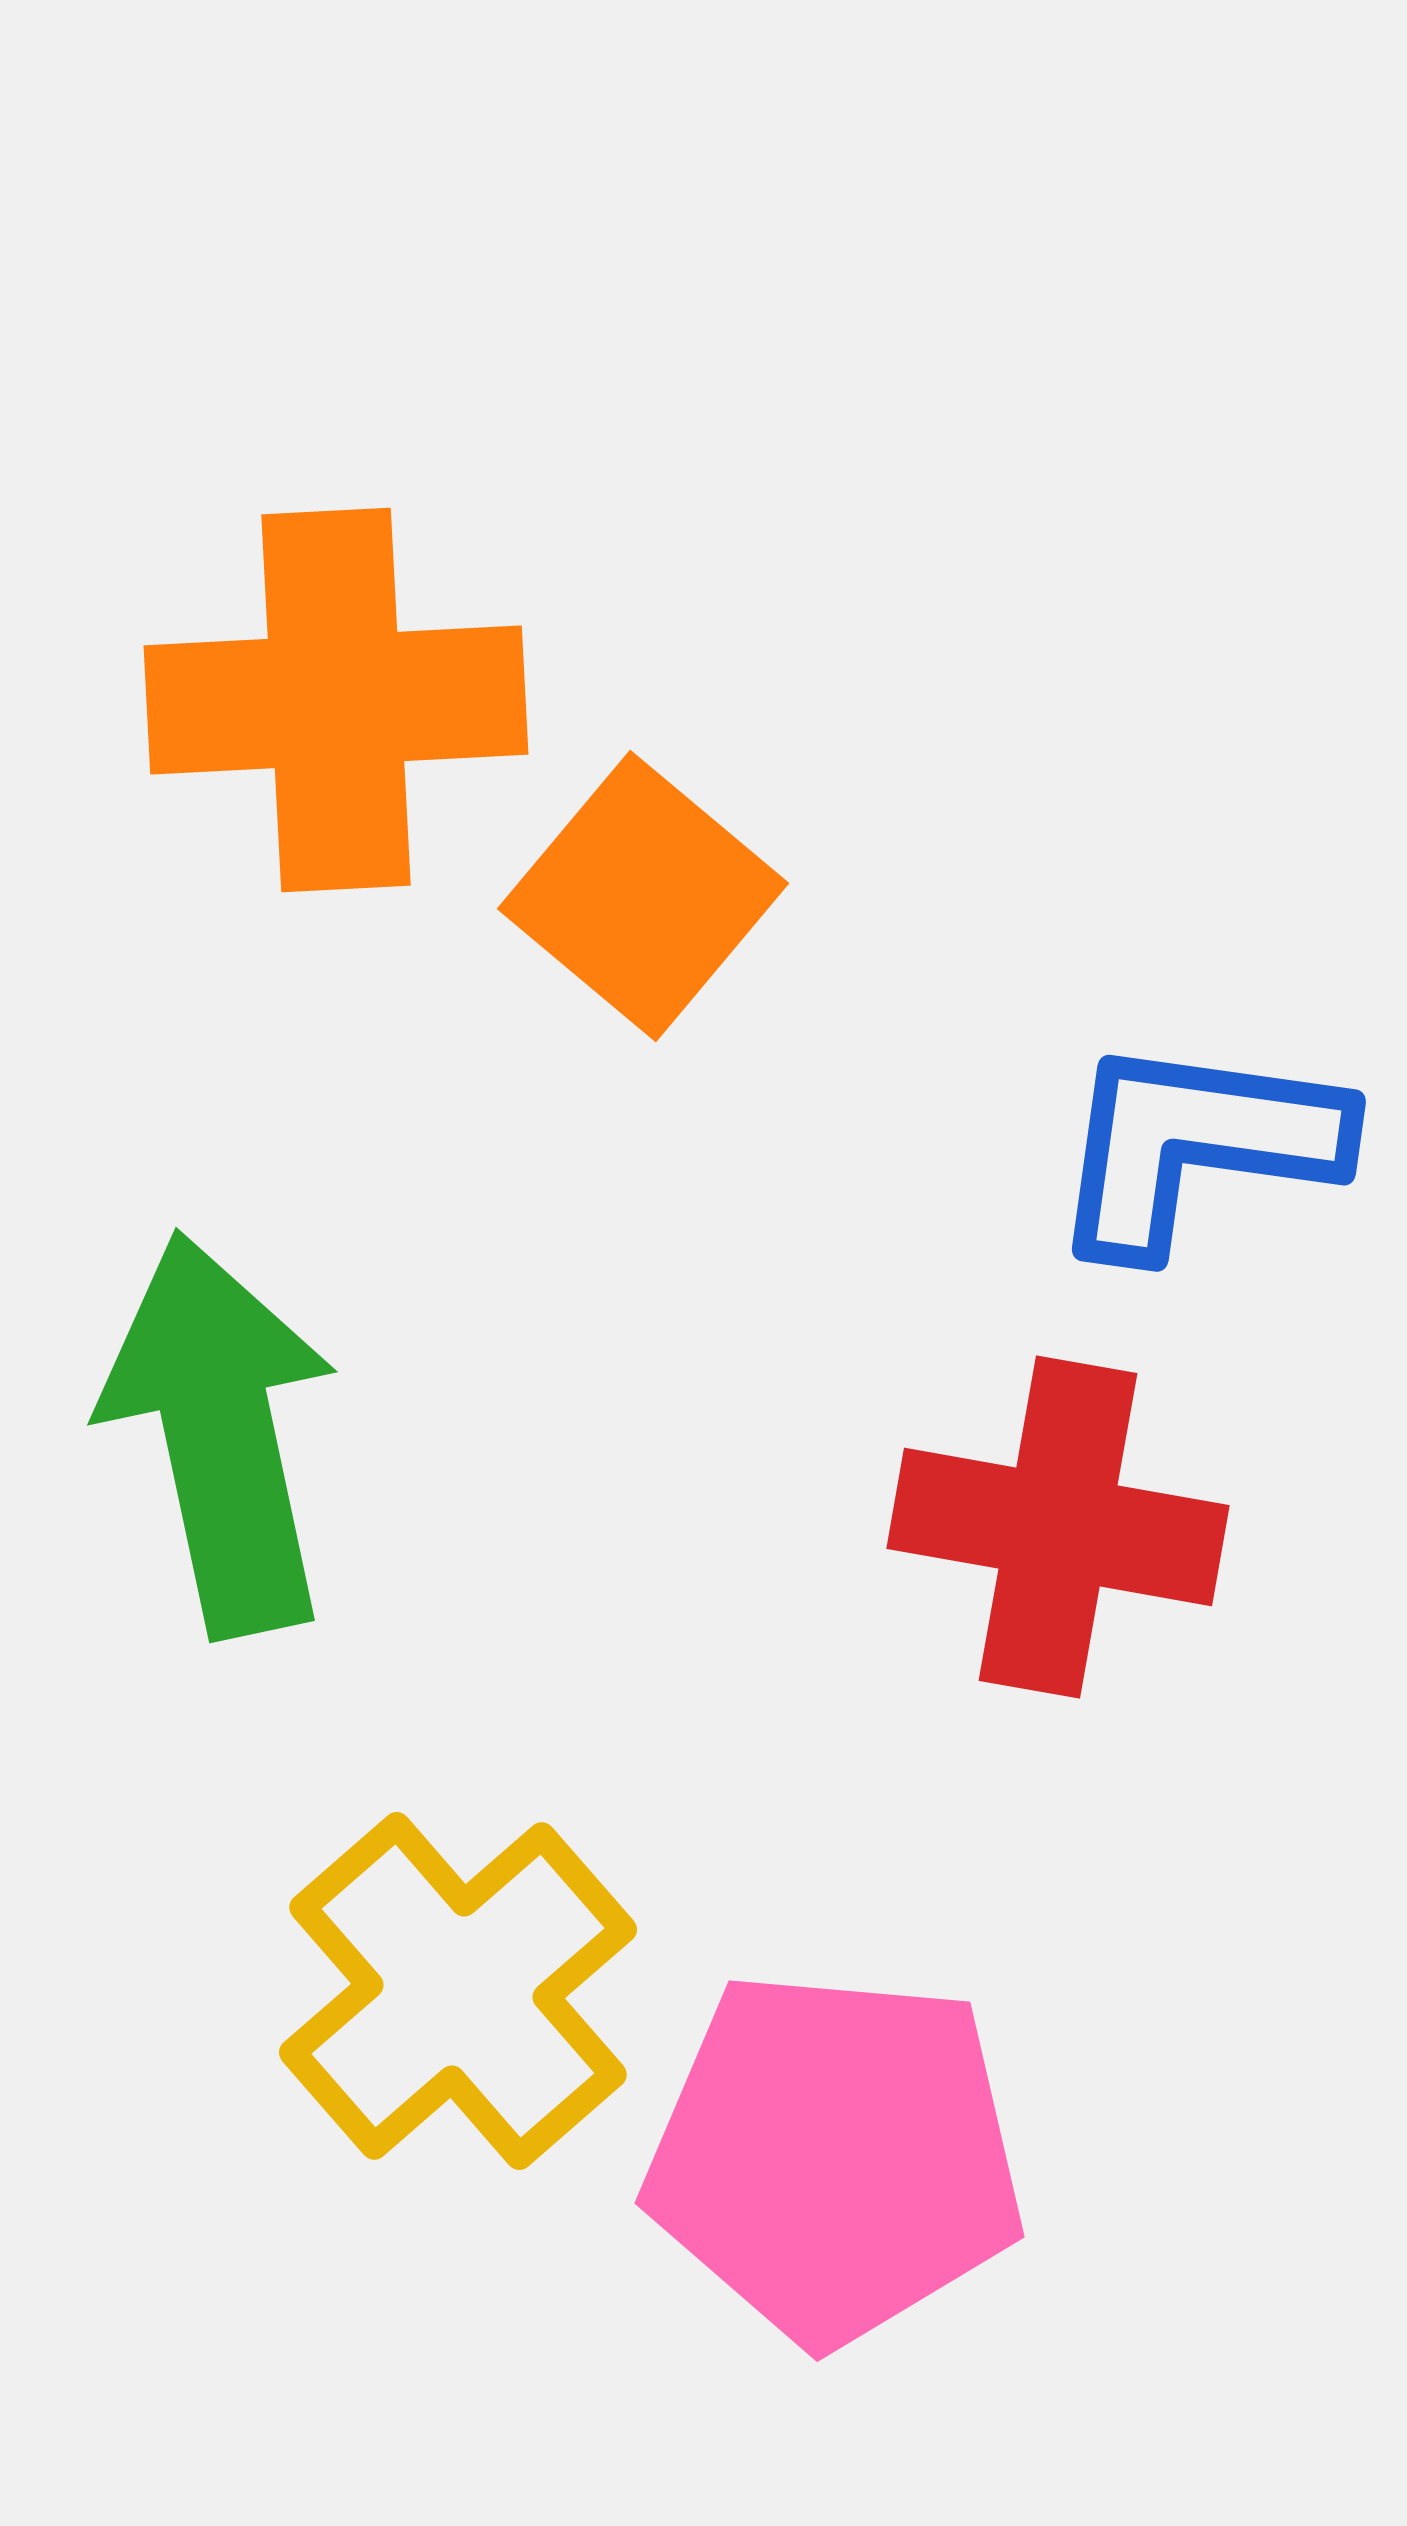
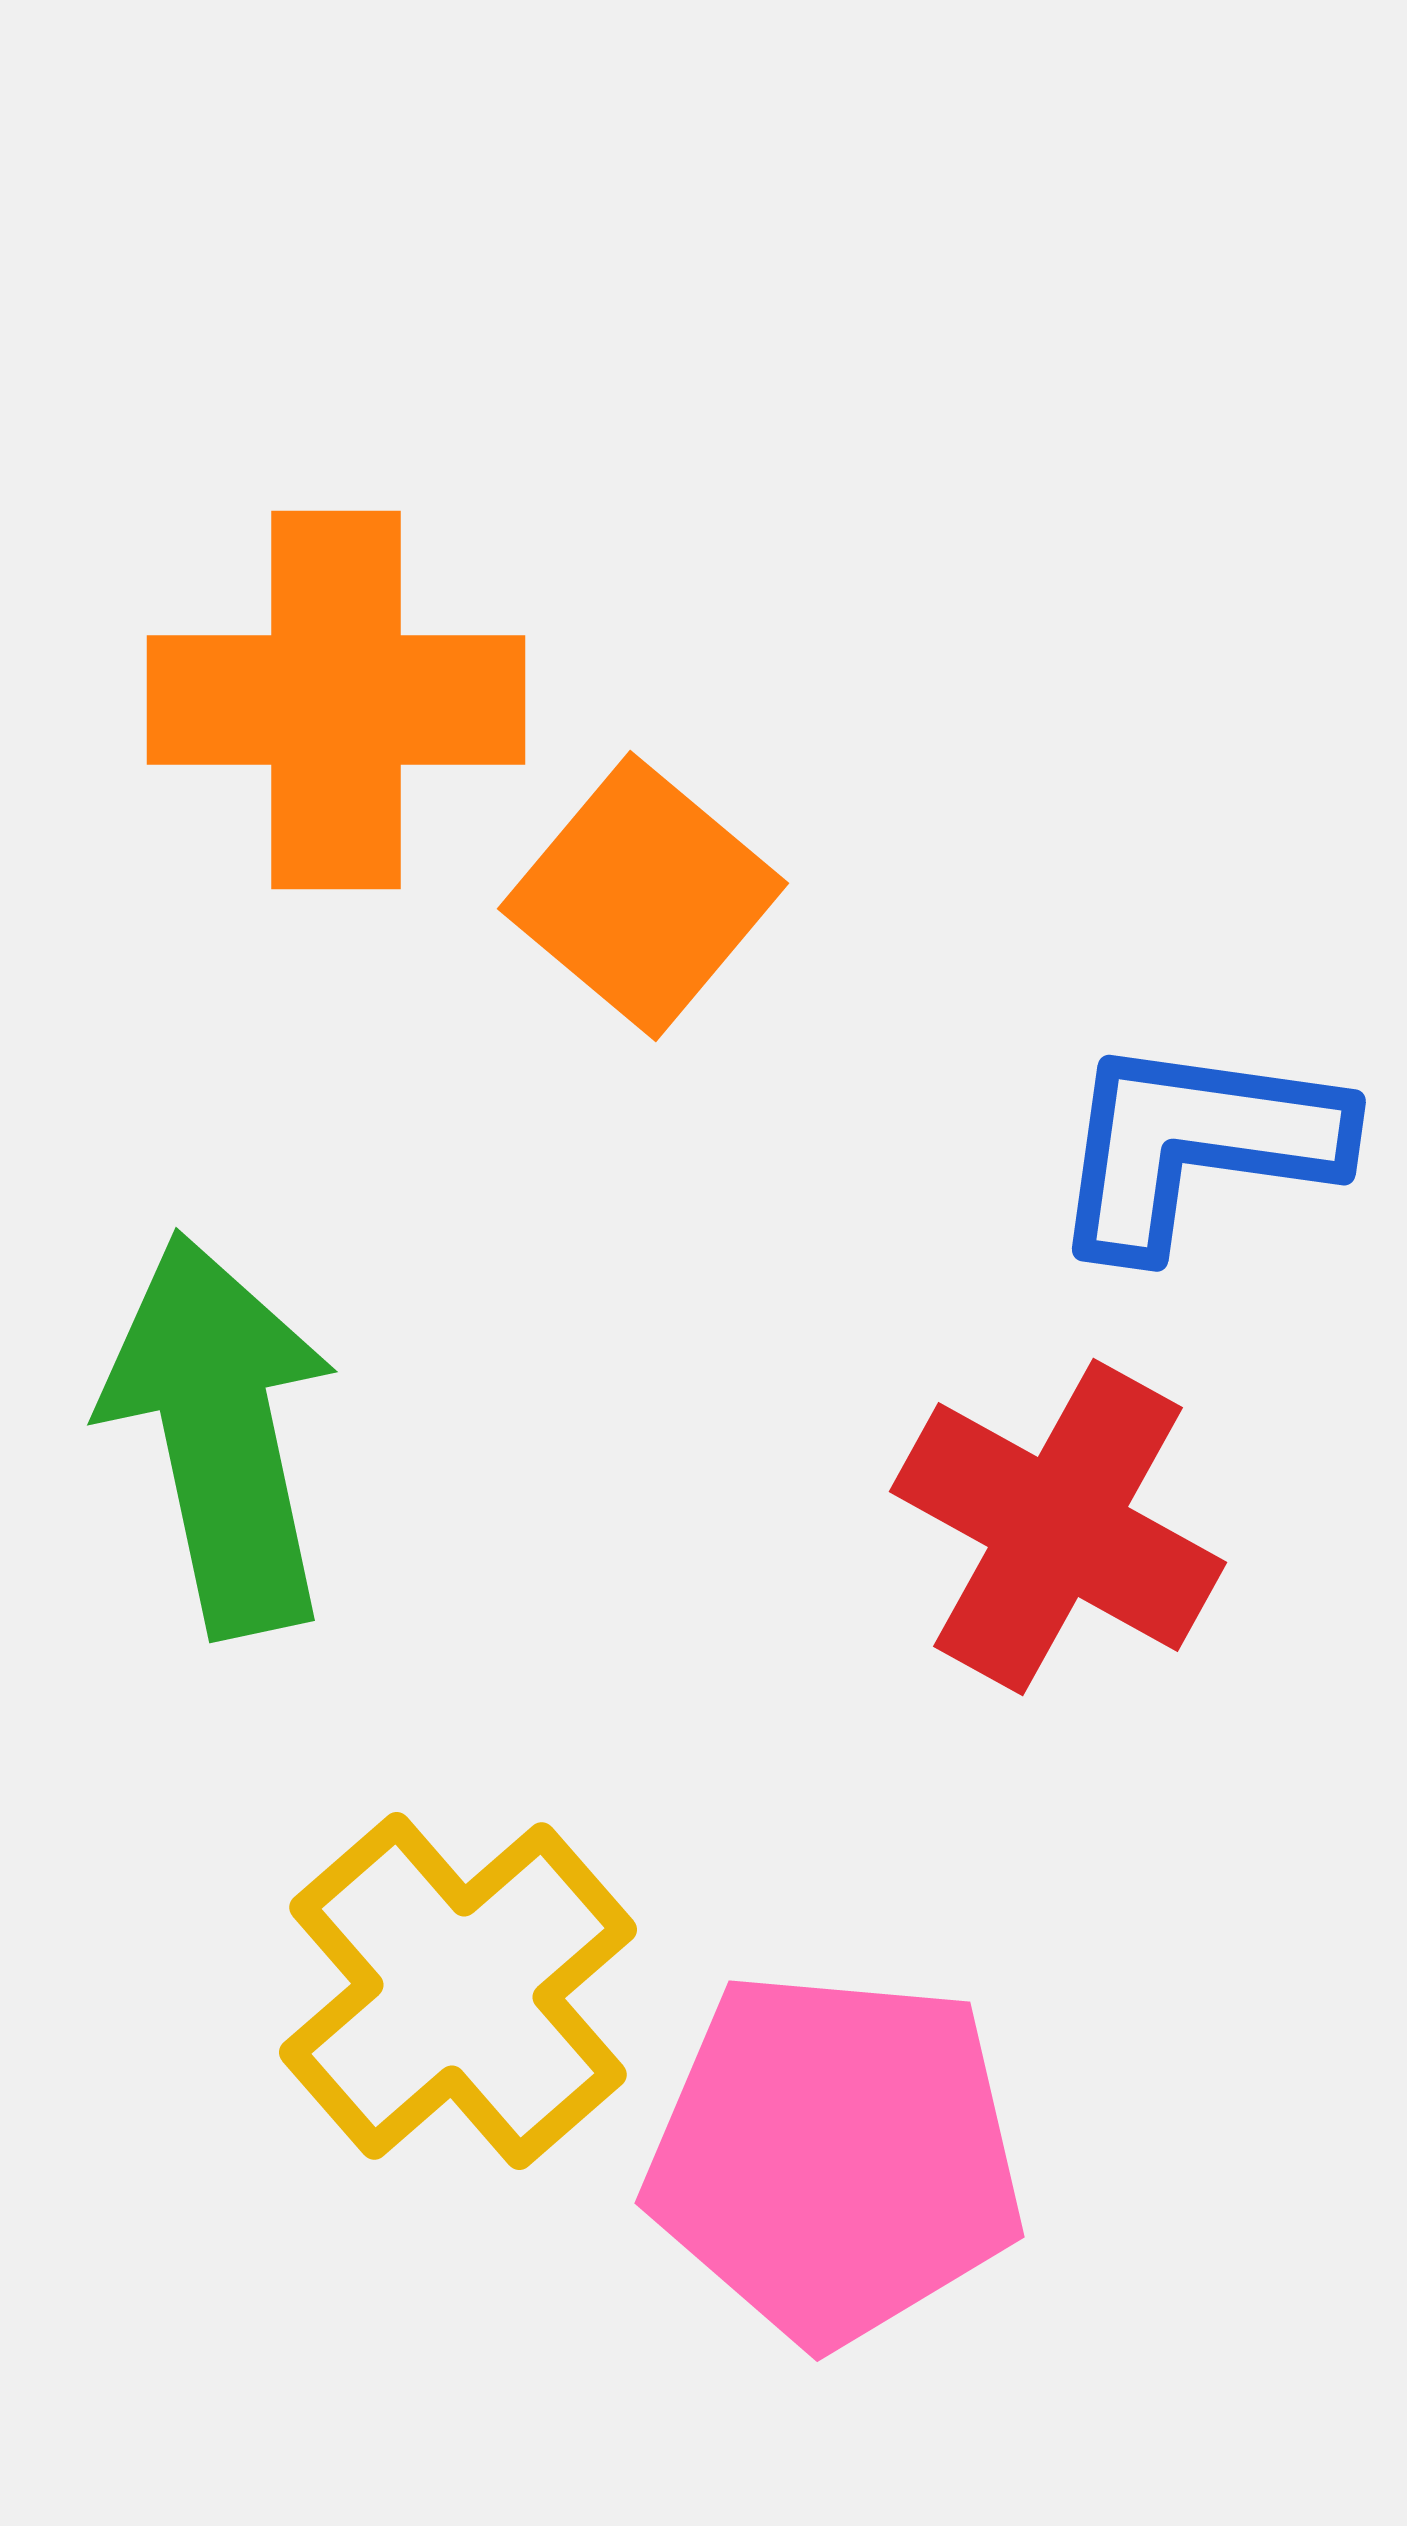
orange cross: rotated 3 degrees clockwise
red cross: rotated 19 degrees clockwise
